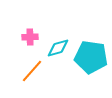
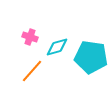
pink cross: rotated 21 degrees clockwise
cyan diamond: moved 1 px left, 1 px up
